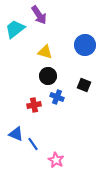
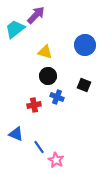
purple arrow: moved 3 px left; rotated 102 degrees counterclockwise
blue line: moved 6 px right, 3 px down
